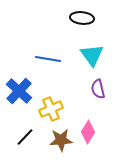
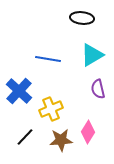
cyan triangle: rotated 35 degrees clockwise
